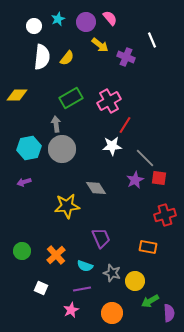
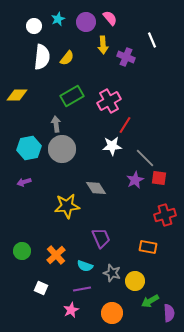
yellow arrow: moved 3 px right; rotated 48 degrees clockwise
green rectangle: moved 1 px right, 2 px up
